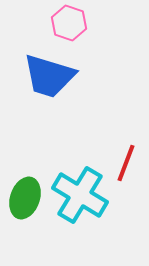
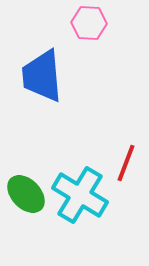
pink hexagon: moved 20 px right; rotated 16 degrees counterclockwise
blue trapezoid: moved 7 px left; rotated 68 degrees clockwise
green ellipse: moved 1 px right, 4 px up; rotated 63 degrees counterclockwise
